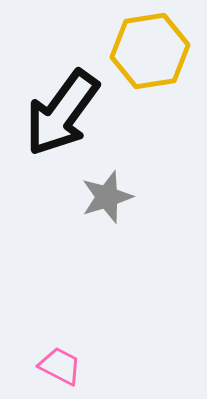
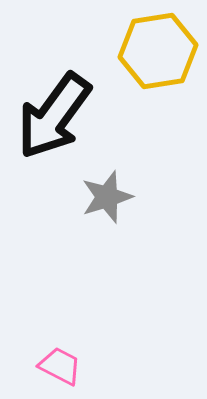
yellow hexagon: moved 8 px right
black arrow: moved 8 px left, 3 px down
